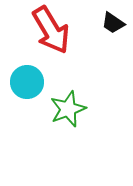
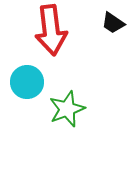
red arrow: rotated 24 degrees clockwise
green star: moved 1 px left
